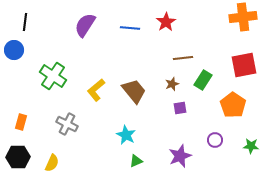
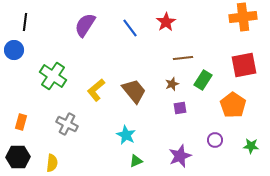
blue line: rotated 48 degrees clockwise
yellow semicircle: rotated 18 degrees counterclockwise
